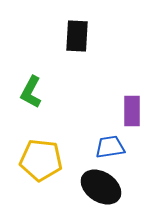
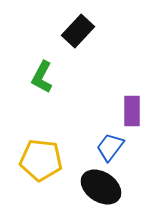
black rectangle: moved 1 px right, 5 px up; rotated 40 degrees clockwise
green L-shape: moved 11 px right, 15 px up
blue trapezoid: rotated 44 degrees counterclockwise
